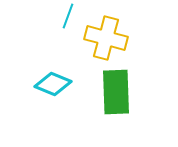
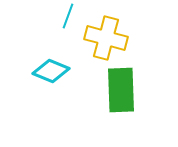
cyan diamond: moved 2 px left, 13 px up
green rectangle: moved 5 px right, 2 px up
